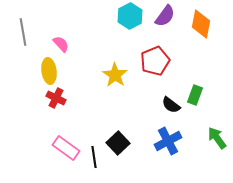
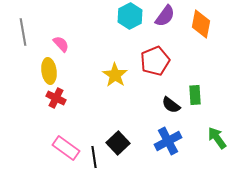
green rectangle: rotated 24 degrees counterclockwise
